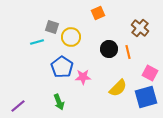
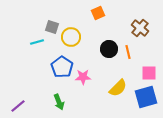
pink square: moved 1 px left; rotated 28 degrees counterclockwise
